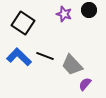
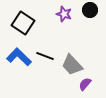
black circle: moved 1 px right
